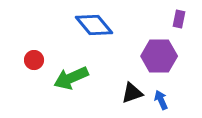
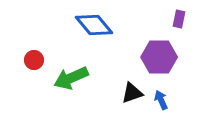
purple hexagon: moved 1 px down
